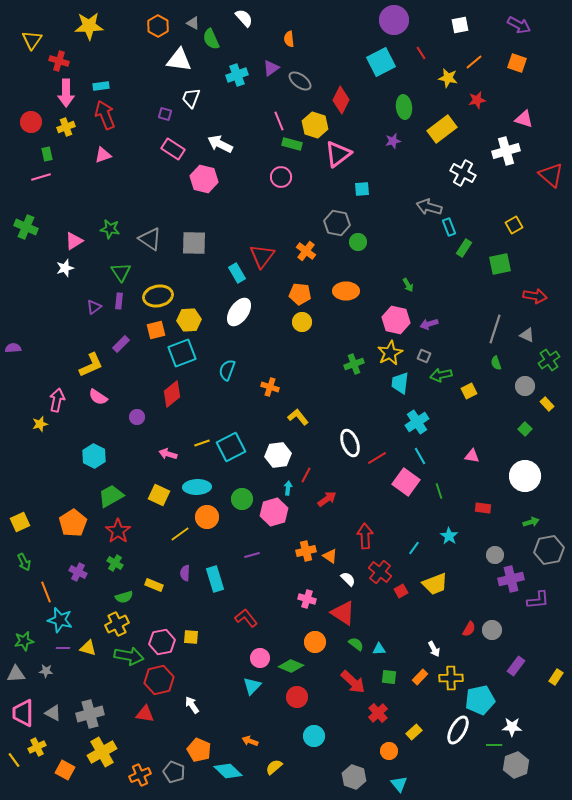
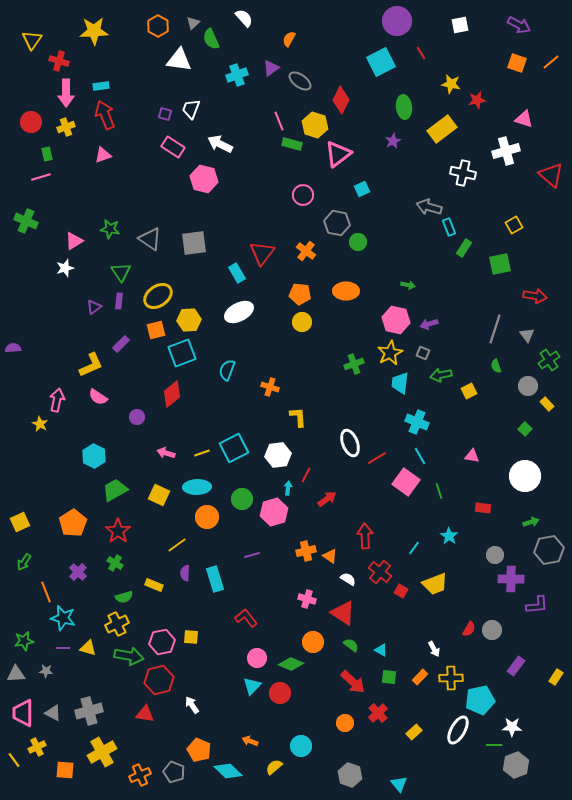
purple circle at (394, 20): moved 3 px right, 1 px down
gray triangle at (193, 23): rotated 48 degrees clockwise
yellow star at (89, 26): moved 5 px right, 5 px down
orange semicircle at (289, 39): rotated 35 degrees clockwise
orange line at (474, 62): moved 77 px right
yellow star at (448, 78): moved 3 px right, 6 px down
white trapezoid at (191, 98): moved 11 px down
purple star at (393, 141): rotated 14 degrees counterclockwise
pink rectangle at (173, 149): moved 2 px up
white cross at (463, 173): rotated 15 degrees counterclockwise
pink circle at (281, 177): moved 22 px right, 18 px down
cyan square at (362, 189): rotated 21 degrees counterclockwise
green cross at (26, 227): moved 6 px up
gray square at (194, 243): rotated 8 degrees counterclockwise
red triangle at (262, 256): moved 3 px up
green arrow at (408, 285): rotated 48 degrees counterclockwise
yellow ellipse at (158, 296): rotated 24 degrees counterclockwise
white ellipse at (239, 312): rotated 28 degrees clockwise
gray triangle at (527, 335): rotated 28 degrees clockwise
gray square at (424, 356): moved 1 px left, 3 px up
green semicircle at (496, 363): moved 3 px down
gray circle at (525, 386): moved 3 px right
yellow L-shape at (298, 417): rotated 35 degrees clockwise
cyan cross at (417, 422): rotated 35 degrees counterclockwise
yellow star at (40, 424): rotated 28 degrees counterclockwise
yellow line at (202, 443): moved 10 px down
cyan square at (231, 447): moved 3 px right, 1 px down
pink arrow at (168, 454): moved 2 px left, 1 px up
green trapezoid at (111, 496): moved 4 px right, 6 px up
yellow line at (180, 534): moved 3 px left, 11 px down
green arrow at (24, 562): rotated 60 degrees clockwise
purple cross at (78, 572): rotated 18 degrees clockwise
white semicircle at (348, 579): rotated 14 degrees counterclockwise
purple cross at (511, 579): rotated 15 degrees clockwise
red square at (401, 591): rotated 32 degrees counterclockwise
purple L-shape at (538, 600): moved 1 px left, 5 px down
cyan star at (60, 620): moved 3 px right, 2 px up
orange circle at (315, 642): moved 2 px left
green semicircle at (356, 644): moved 5 px left, 1 px down
cyan triangle at (379, 649): moved 2 px right, 1 px down; rotated 32 degrees clockwise
pink circle at (260, 658): moved 3 px left
green diamond at (291, 666): moved 2 px up
red circle at (297, 697): moved 17 px left, 4 px up
gray cross at (90, 714): moved 1 px left, 3 px up
cyan circle at (314, 736): moved 13 px left, 10 px down
orange circle at (389, 751): moved 44 px left, 28 px up
orange square at (65, 770): rotated 24 degrees counterclockwise
gray hexagon at (354, 777): moved 4 px left, 2 px up
